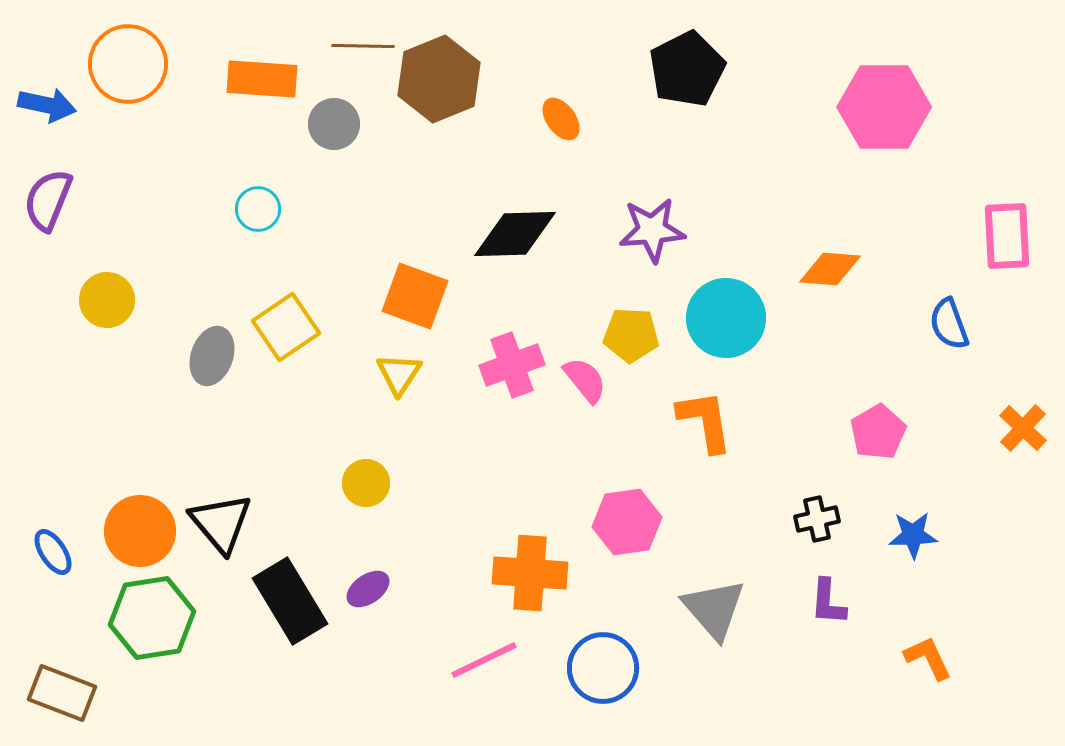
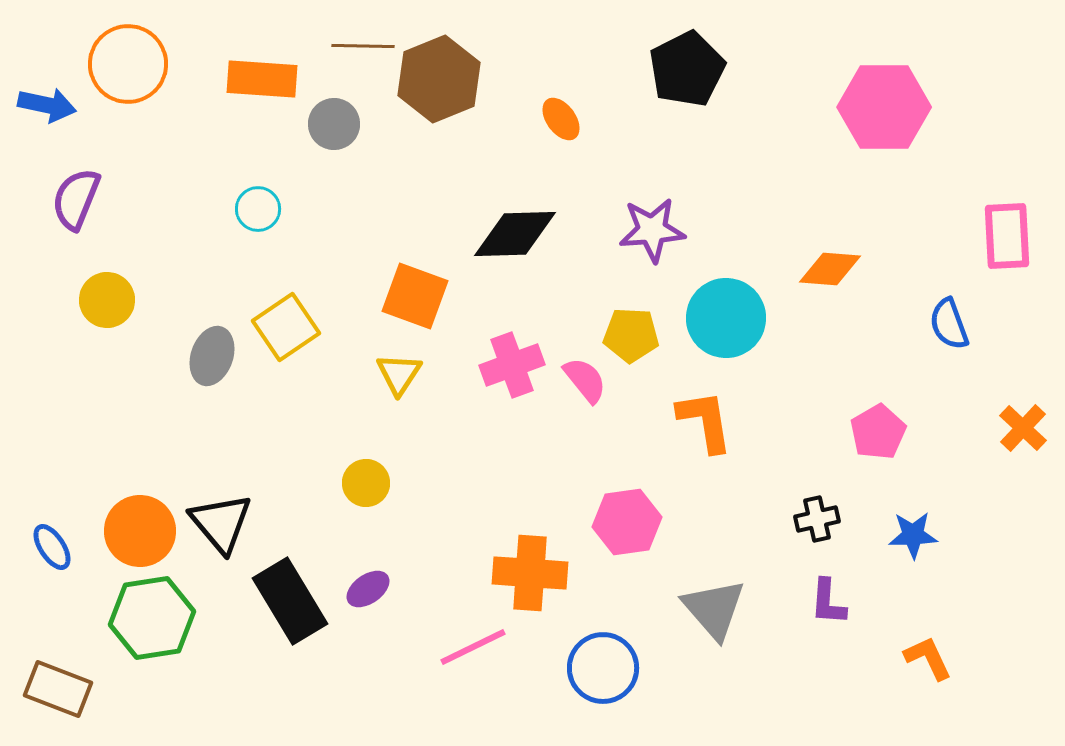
purple semicircle at (48, 200): moved 28 px right, 1 px up
blue ellipse at (53, 552): moved 1 px left, 5 px up
pink line at (484, 660): moved 11 px left, 13 px up
brown rectangle at (62, 693): moved 4 px left, 4 px up
